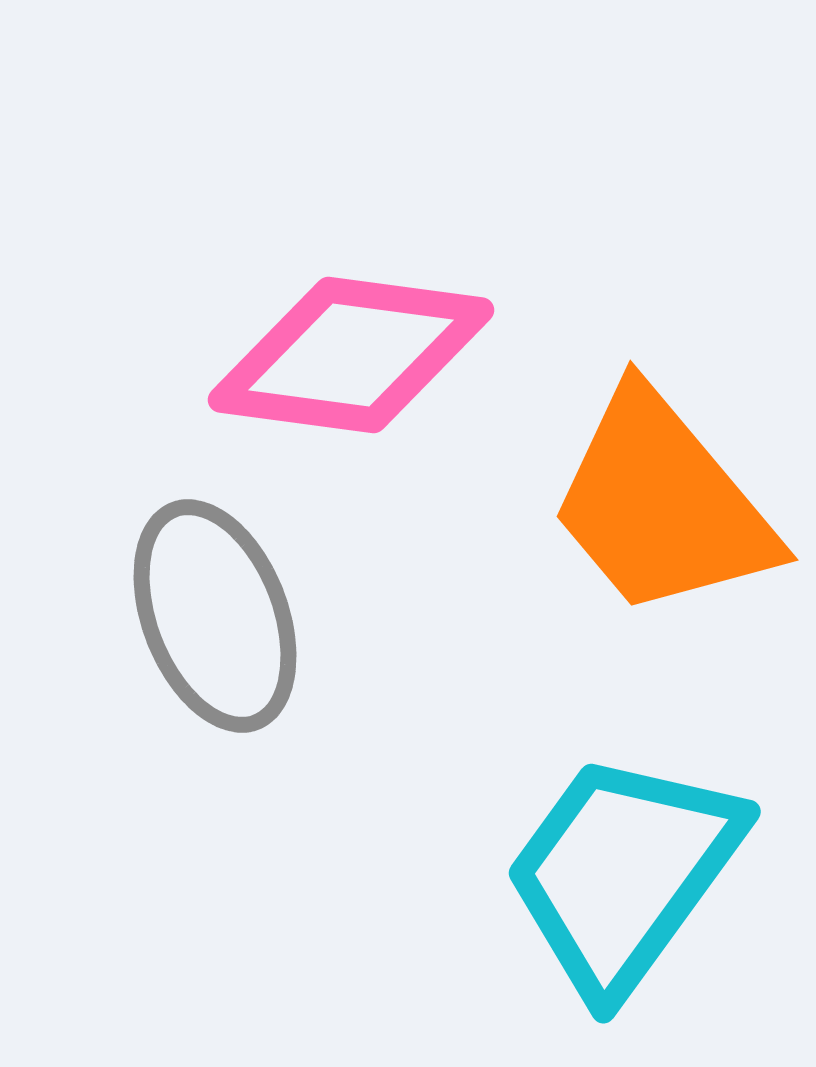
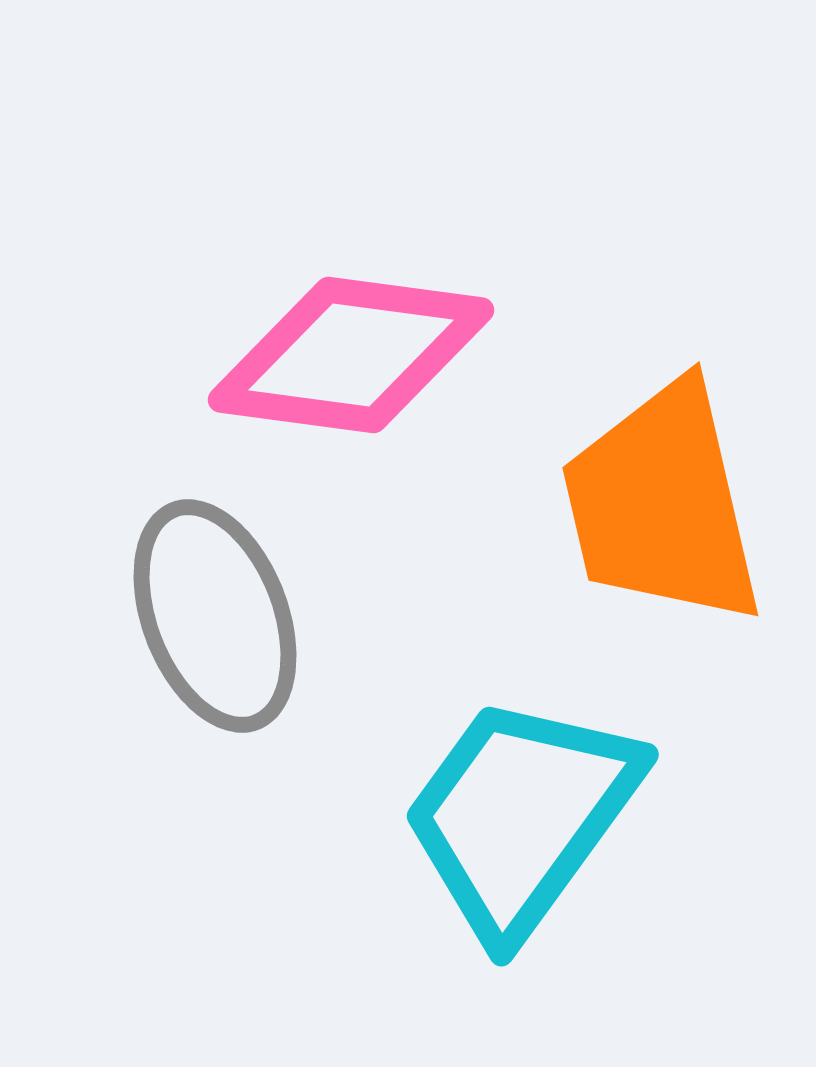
orange trapezoid: rotated 27 degrees clockwise
cyan trapezoid: moved 102 px left, 57 px up
